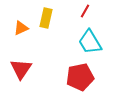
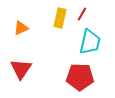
red line: moved 3 px left, 3 px down
yellow rectangle: moved 14 px right
cyan trapezoid: rotated 136 degrees counterclockwise
red pentagon: rotated 12 degrees clockwise
